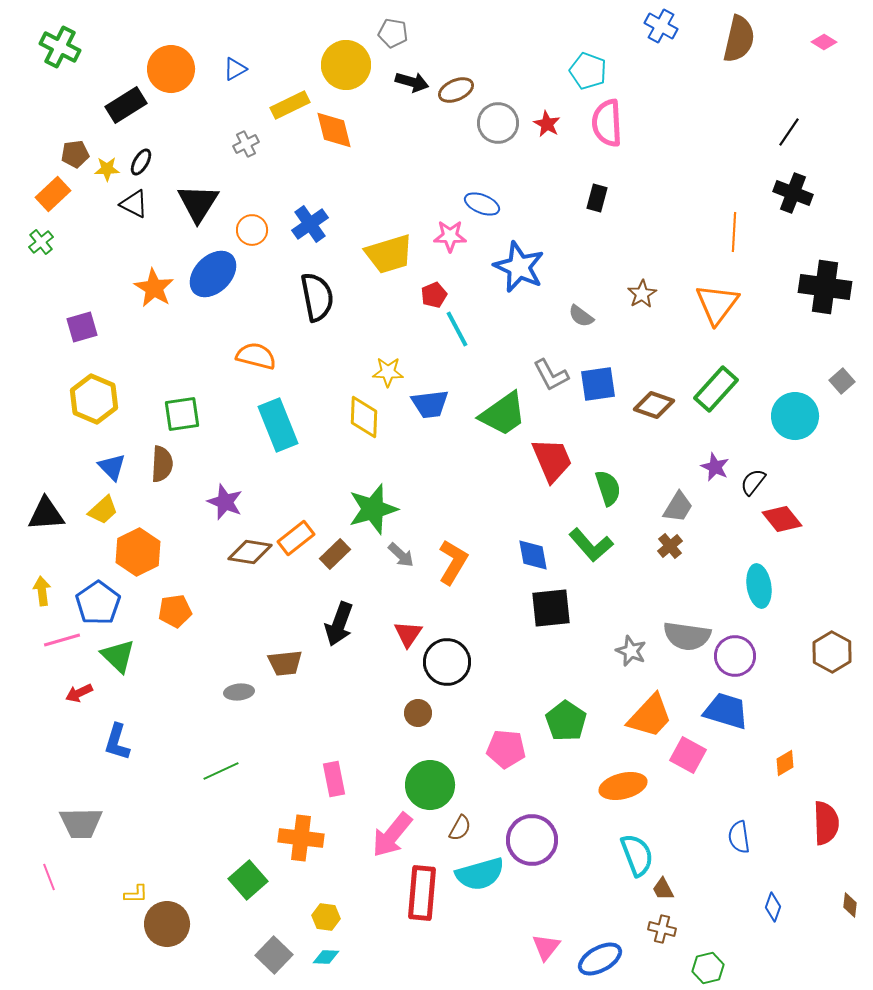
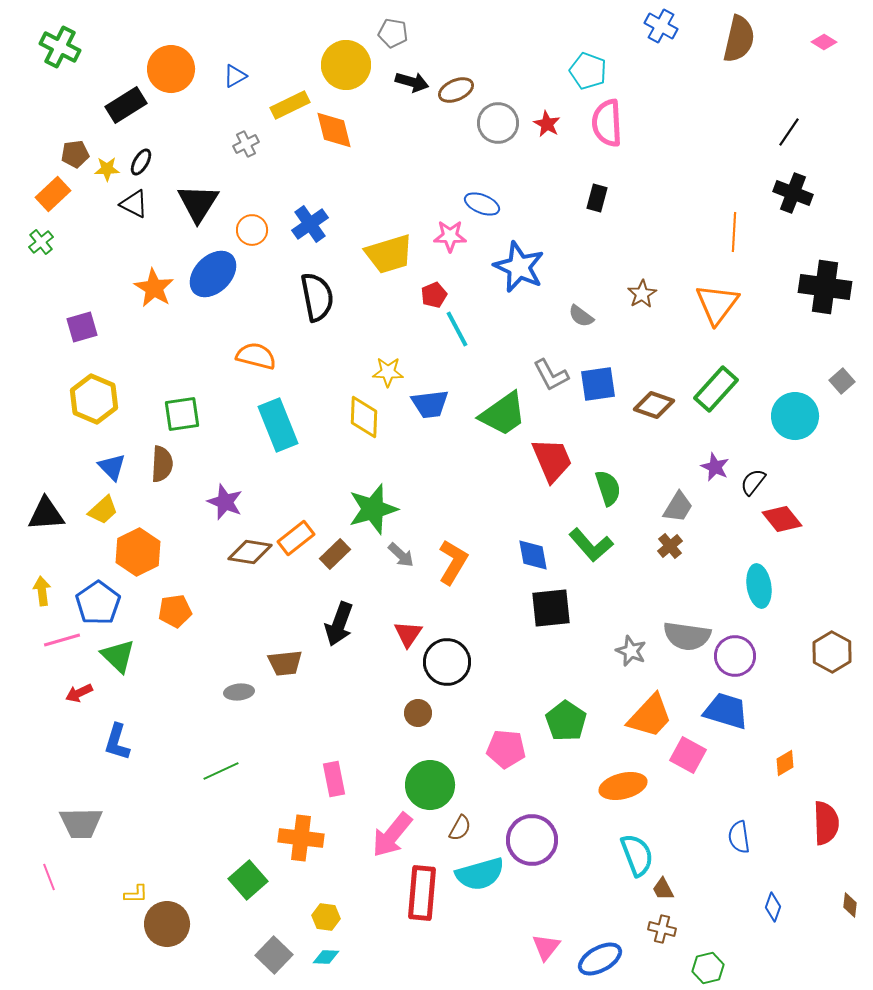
blue triangle at (235, 69): moved 7 px down
